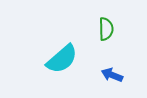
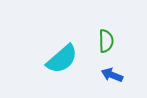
green semicircle: moved 12 px down
